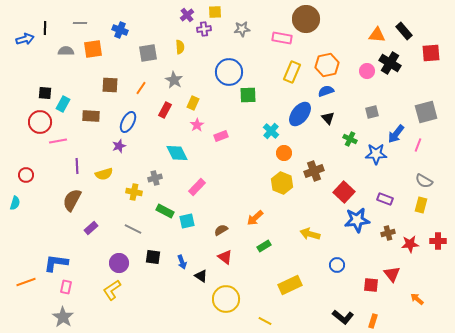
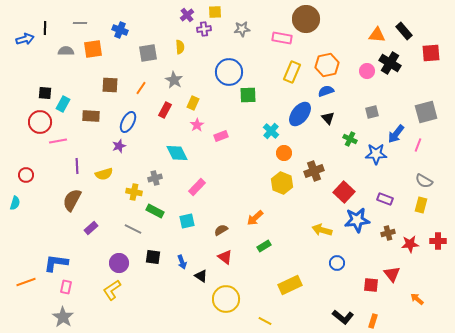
green rectangle at (165, 211): moved 10 px left
yellow arrow at (310, 234): moved 12 px right, 4 px up
blue circle at (337, 265): moved 2 px up
